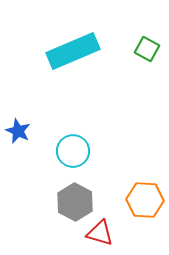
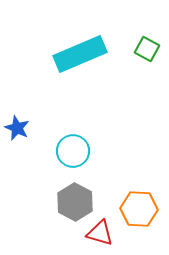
cyan rectangle: moved 7 px right, 3 px down
blue star: moved 1 px left, 3 px up
orange hexagon: moved 6 px left, 9 px down
